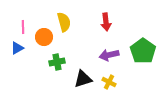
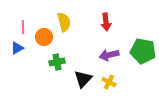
green pentagon: rotated 25 degrees counterclockwise
black triangle: rotated 30 degrees counterclockwise
